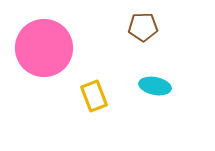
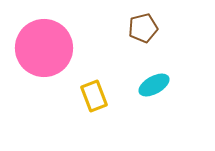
brown pentagon: moved 1 px down; rotated 12 degrees counterclockwise
cyan ellipse: moved 1 px left, 1 px up; rotated 40 degrees counterclockwise
